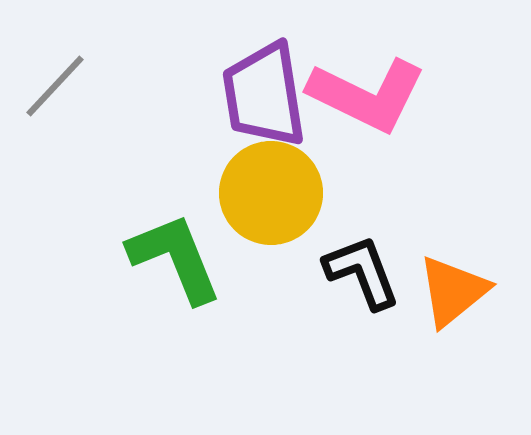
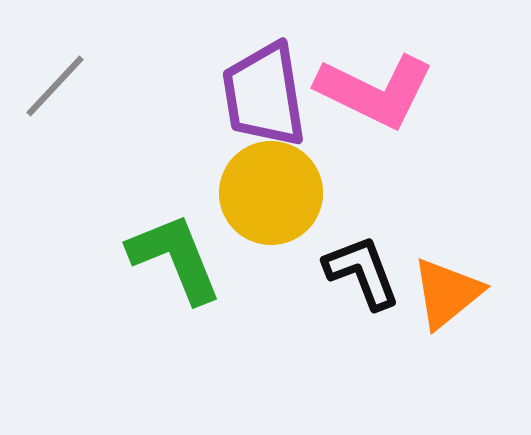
pink L-shape: moved 8 px right, 4 px up
orange triangle: moved 6 px left, 2 px down
